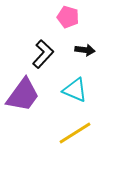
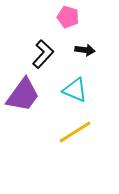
yellow line: moved 1 px up
